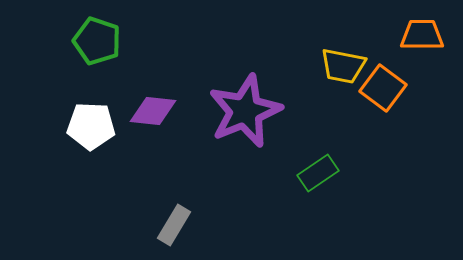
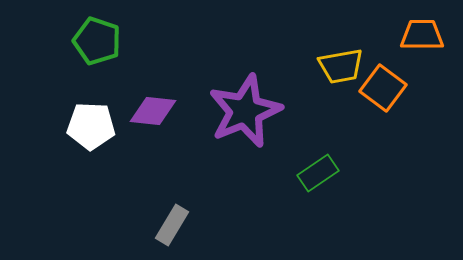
yellow trapezoid: moved 2 px left; rotated 21 degrees counterclockwise
gray rectangle: moved 2 px left
